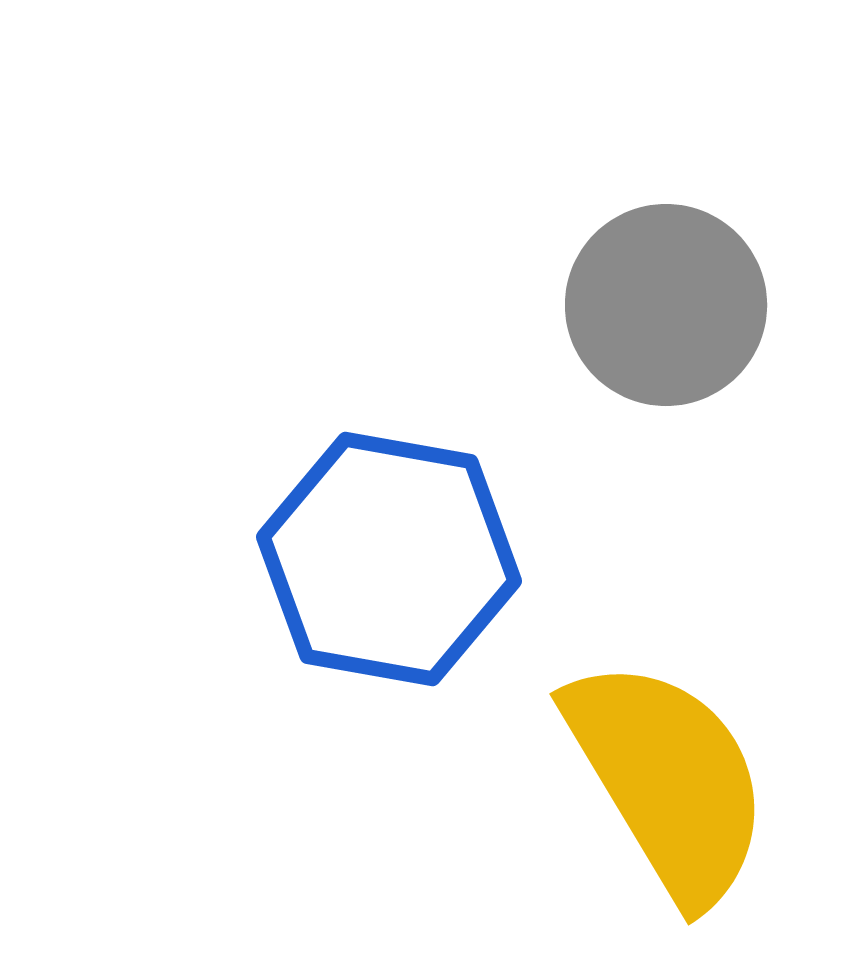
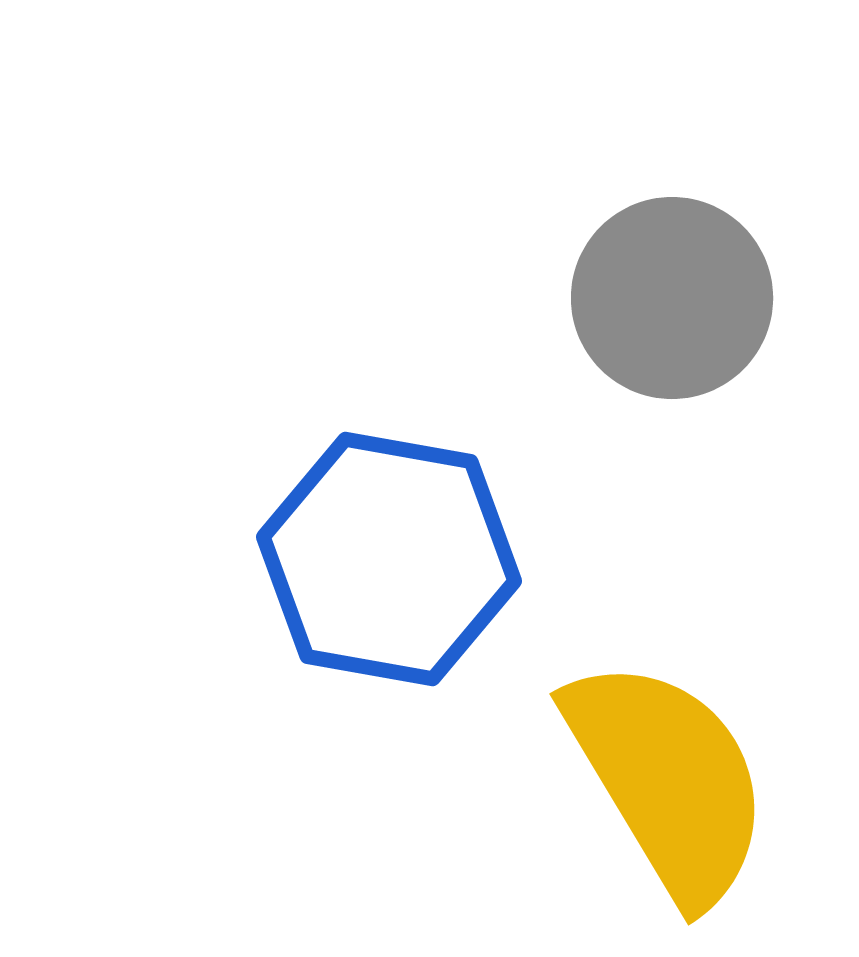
gray circle: moved 6 px right, 7 px up
